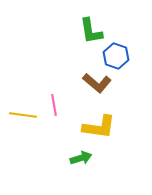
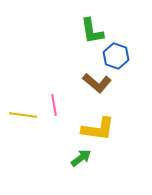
green L-shape: moved 1 px right
yellow L-shape: moved 1 px left, 2 px down
green arrow: rotated 20 degrees counterclockwise
